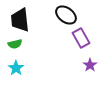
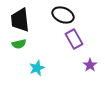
black ellipse: moved 3 px left; rotated 15 degrees counterclockwise
purple rectangle: moved 7 px left, 1 px down
green semicircle: moved 4 px right
cyan star: moved 21 px right; rotated 14 degrees clockwise
